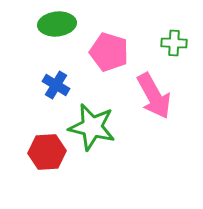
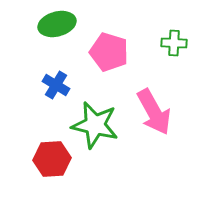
green ellipse: rotated 9 degrees counterclockwise
pink arrow: moved 16 px down
green star: moved 3 px right, 2 px up
red hexagon: moved 5 px right, 7 px down
